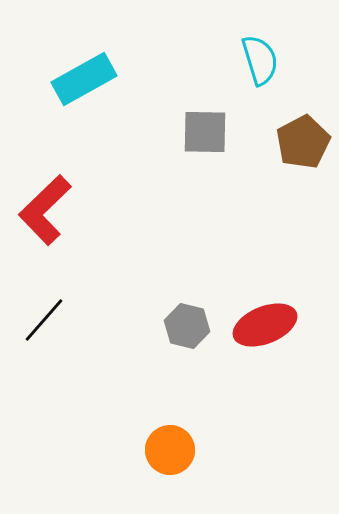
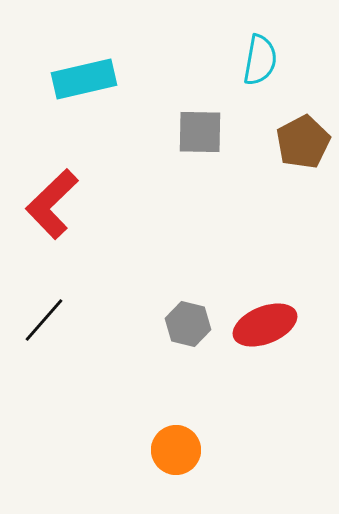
cyan semicircle: rotated 27 degrees clockwise
cyan rectangle: rotated 16 degrees clockwise
gray square: moved 5 px left
red L-shape: moved 7 px right, 6 px up
gray hexagon: moved 1 px right, 2 px up
orange circle: moved 6 px right
